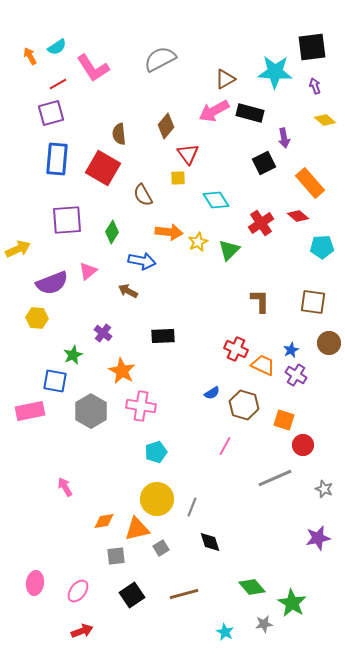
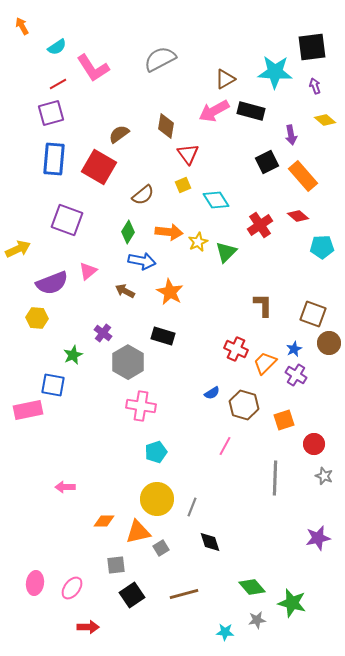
orange arrow at (30, 56): moved 8 px left, 30 px up
black rectangle at (250, 113): moved 1 px right, 2 px up
brown diamond at (166, 126): rotated 30 degrees counterclockwise
brown semicircle at (119, 134): rotated 60 degrees clockwise
purple arrow at (284, 138): moved 7 px right, 3 px up
blue rectangle at (57, 159): moved 3 px left
black square at (264, 163): moved 3 px right, 1 px up
red square at (103, 168): moved 4 px left, 1 px up
yellow square at (178, 178): moved 5 px right, 7 px down; rotated 21 degrees counterclockwise
orange rectangle at (310, 183): moved 7 px left, 7 px up
brown semicircle at (143, 195): rotated 100 degrees counterclockwise
purple square at (67, 220): rotated 24 degrees clockwise
red cross at (261, 223): moved 1 px left, 2 px down
green diamond at (112, 232): moved 16 px right
green triangle at (229, 250): moved 3 px left, 2 px down
brown arrow at (128, 291): moved 3 px left
brown L-shape at (260, 301): moved 3 px right, 4 px down
brown square at (313, 302): moved 12 px down; rotated 12 degrees clockwise
black rectangle at (163, 336): rotated 20 degrees clockwise
blue star at (291, 350): moved 3 px right, 1 px up
orange trapezoid at (263, 365): moved 2 px right, 2 px up; rotated 70 degrees counterclockwise
orange star at (122, 371): moved 48 px right, 79 px up
blue square at (55, 381): moved 2 px left, 4 px down
pink rectangle at (30, 411): moved 2 px left, 1 px up
gray hexagon at (91, 411): moved 37 px right, 49 px up
orange square at (284, 420): rotated 35 degrees counterclockwise
red circle at (303, 445): moved 11 px right, 1 px up
gray line at (275, 478): rotated 64 degrees counterclockwise
pink arrow at (65, 487): rotated 60 degrees counterclockwise
gray star at (324, 489): moved 13 px up
orange diamond at (104, 521): rotated 10 degrees clockwise
orange triangle at (137, 529): moved 1 px right, 3 px down
gray square at (116, 556): moved 9 px down
pink ellipse at (78, 591): moved 6 px left, 3 px up
green star at (292, 603): rotated 16 degrees counterclockwise
gray star at (264, 624): moved 7 px left, 4 px up
red arrow at (82, 631): moved 6 px right, 4 px up; rotated 20 degrees clockwise
cyan star at (225, 632): rotated 24 degrees counterclockwise
